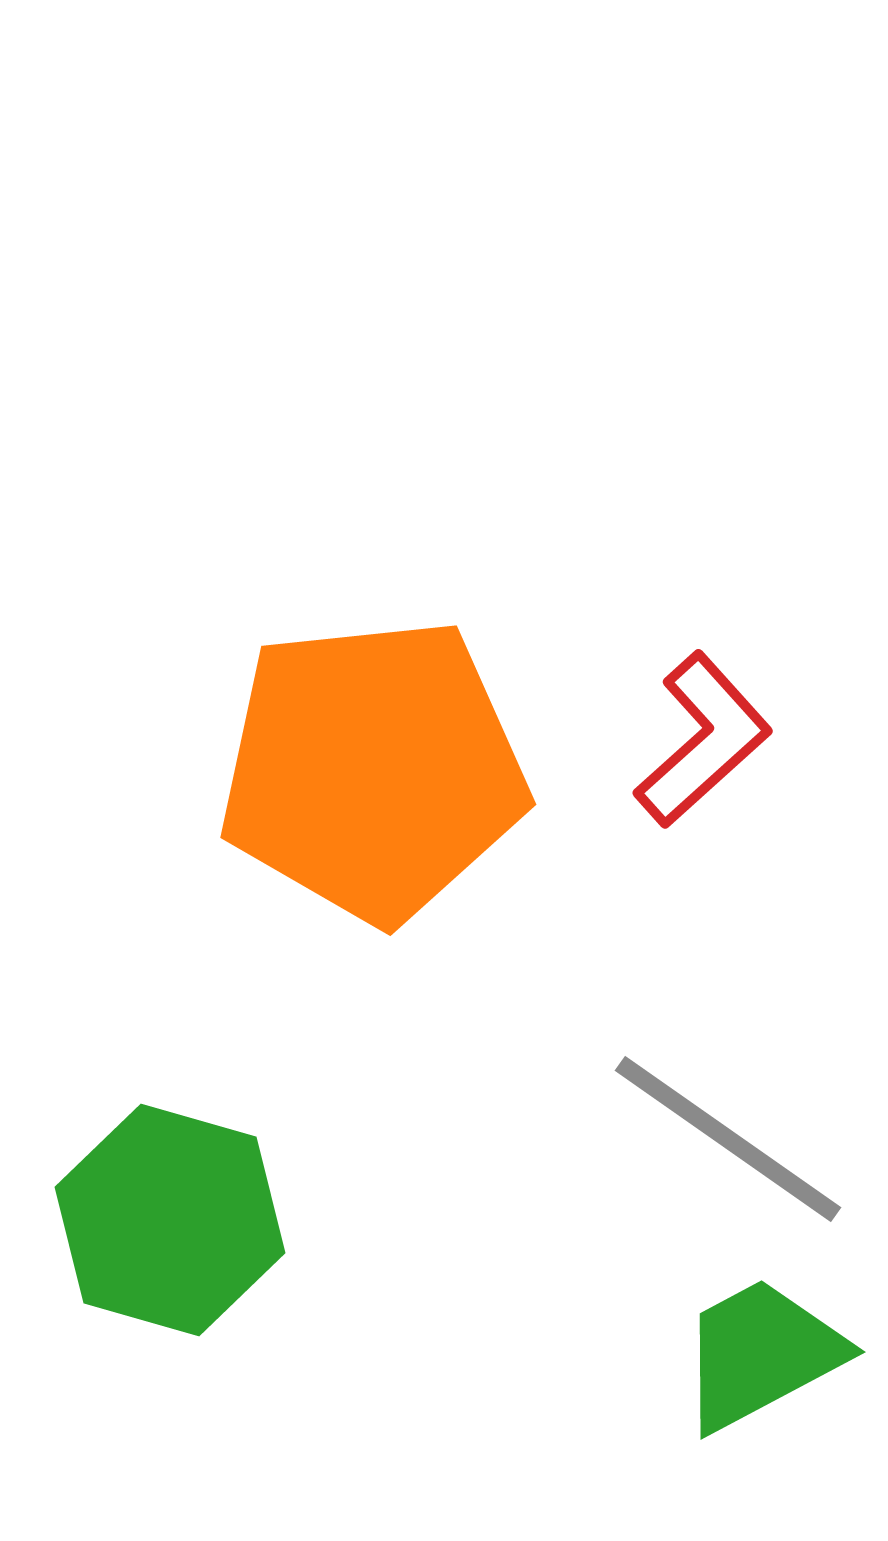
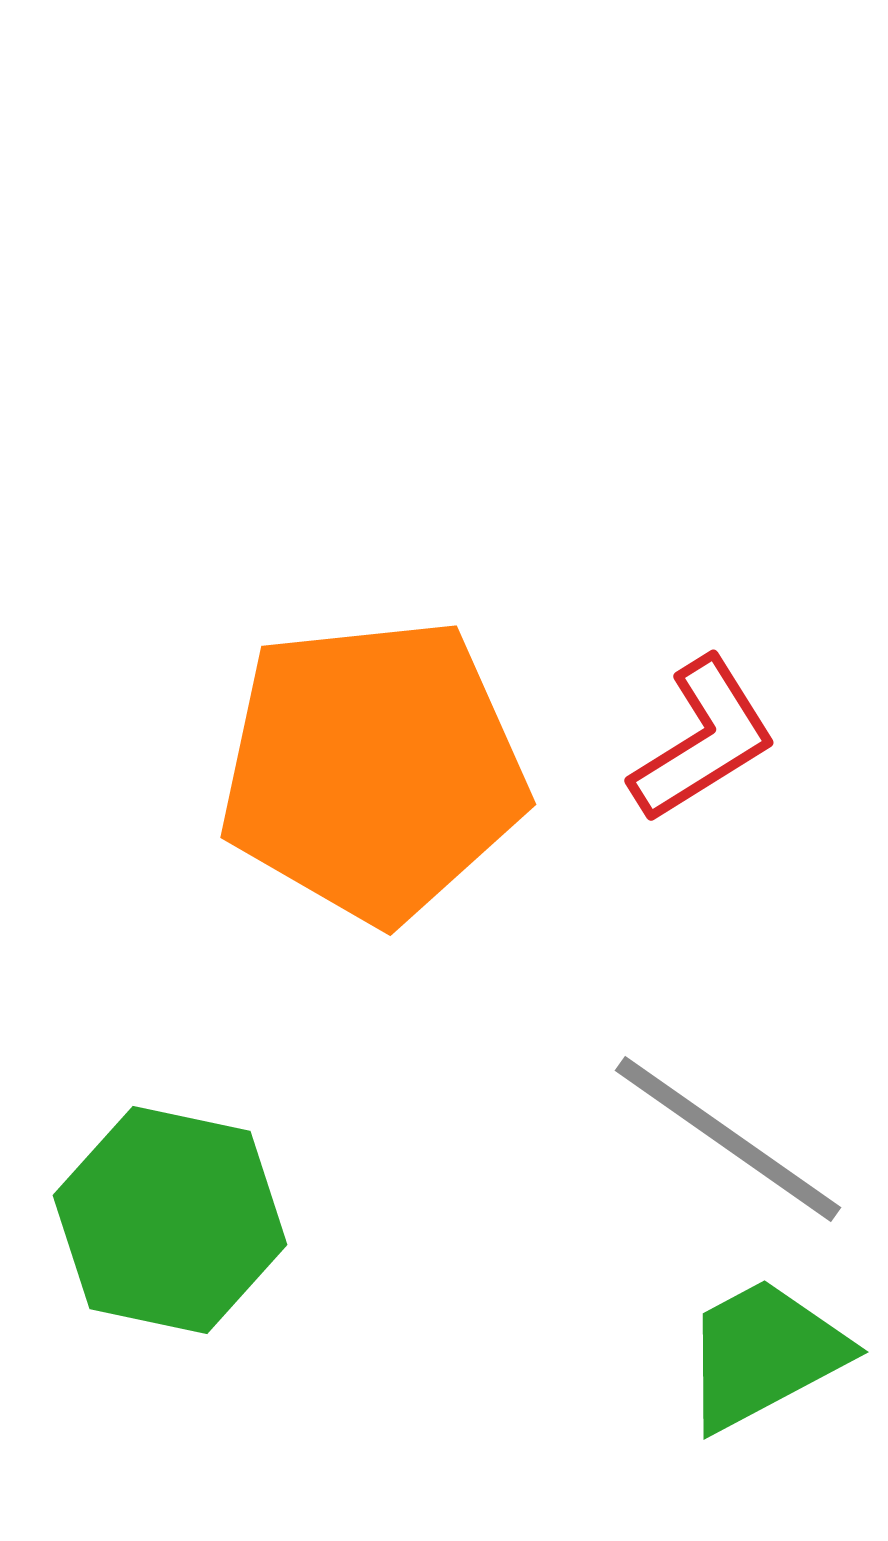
red L-shape: rotated 10 degrees clockwise
green hexagon: rotated 4 degrees counterclockwise
green trapezoid: moved 3 px right
